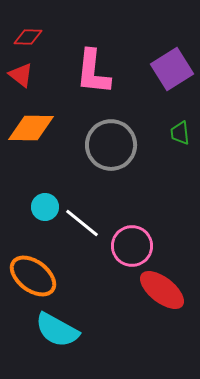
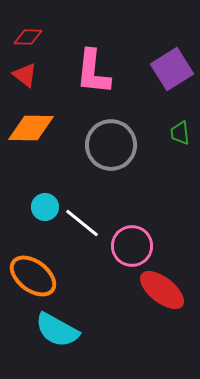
red triangle: moved 4 px right
